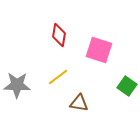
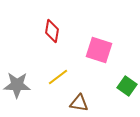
red diamond: moved 7 px left, 4 px up
